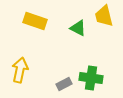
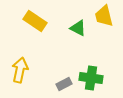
yellow rectangle: rotated 15 degrees clockwise
